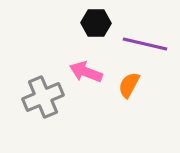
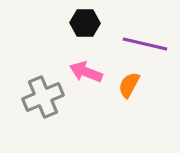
black hexagon: moved 11 px left
